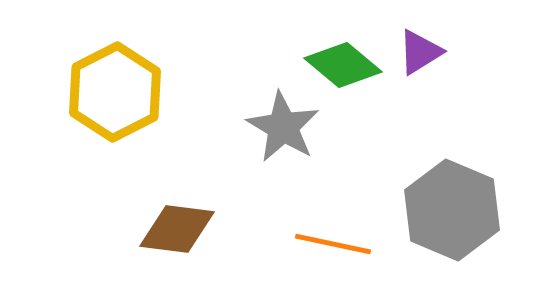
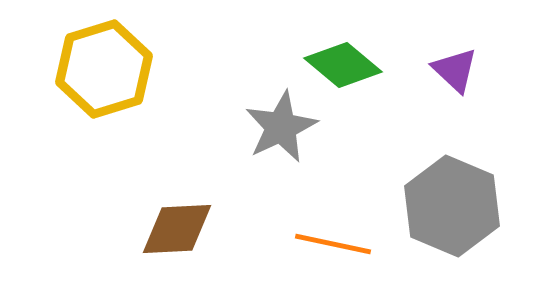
purple triangle: moved 35 px right, 18 px down; rotated 45 degrees counterclockwise
yellow hexagon: moved 11 px left, 23 px up; rotated 10 degrees clockwise
gray star: moved 2 px left; rotated 16 degrees clockwise
gray hexagon: moved 4 px up
brown diamond: rotated 10 degrees counterclockwise
